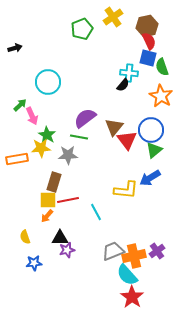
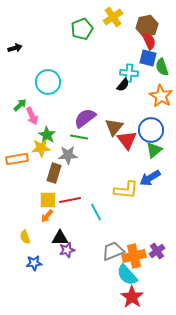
brown rectangle: moved 9 px up
red line: moved 2 px right
